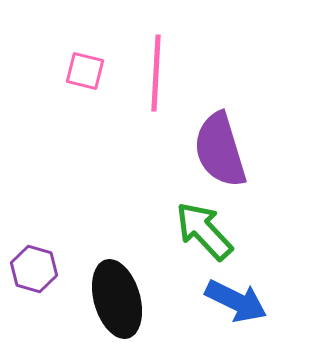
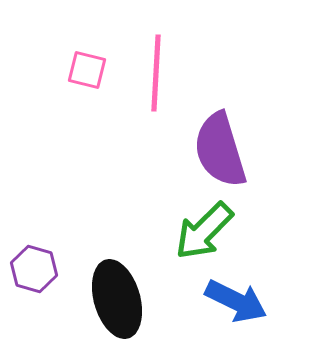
pink square: moved 2 px right, 1 px up
green arrow: rotated 92 degrees counterclockwise
